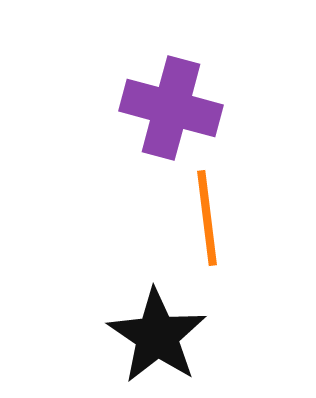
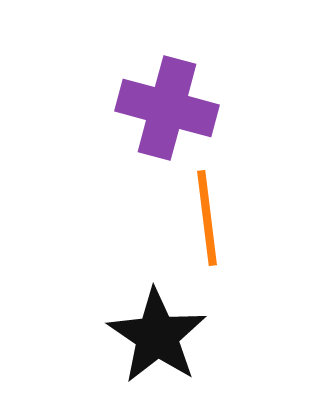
purple cross: moved 4 px left
